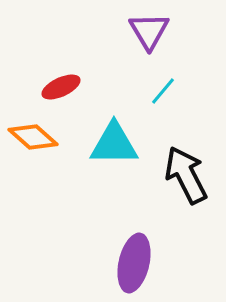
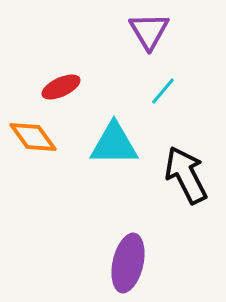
orange diamond: rotated 12 degrees clockwise
purple ellipse: moved 6 px left
